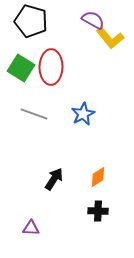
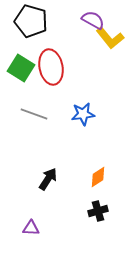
red ellipse: rotated 12 degrees counterclockwise
blue star: rotated 20 degrees clockwise
black arrow: moved 6 px left
black cross: rotated 18 degrees counterclockwise
